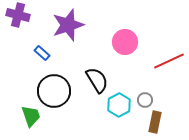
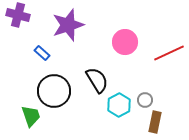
red line: moved 8 px up
